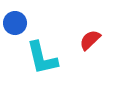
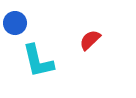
cyan L-shape: moved 4 px left, 3 px down
